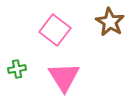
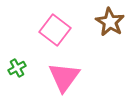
green cross: moved 1 px up; rotated 18 degrees counterclockwise
pink triangle: rotated 8 degrees clockwise
